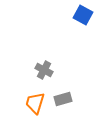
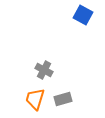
orange trapezoid: moved 4 px up
